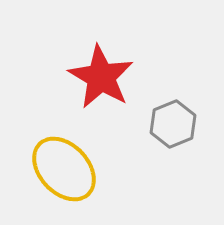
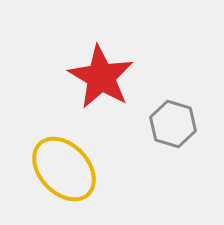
gray hexagon: rotated 21 degrees counterclockwise
